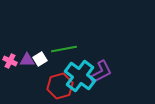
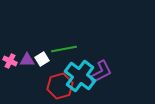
white square: moved 2 px right
